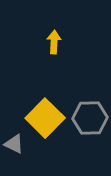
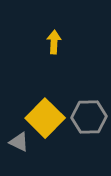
gray hexagon: moved 1 px left, 1 px up
gray triangle: moved 5 px right, 2 px up
